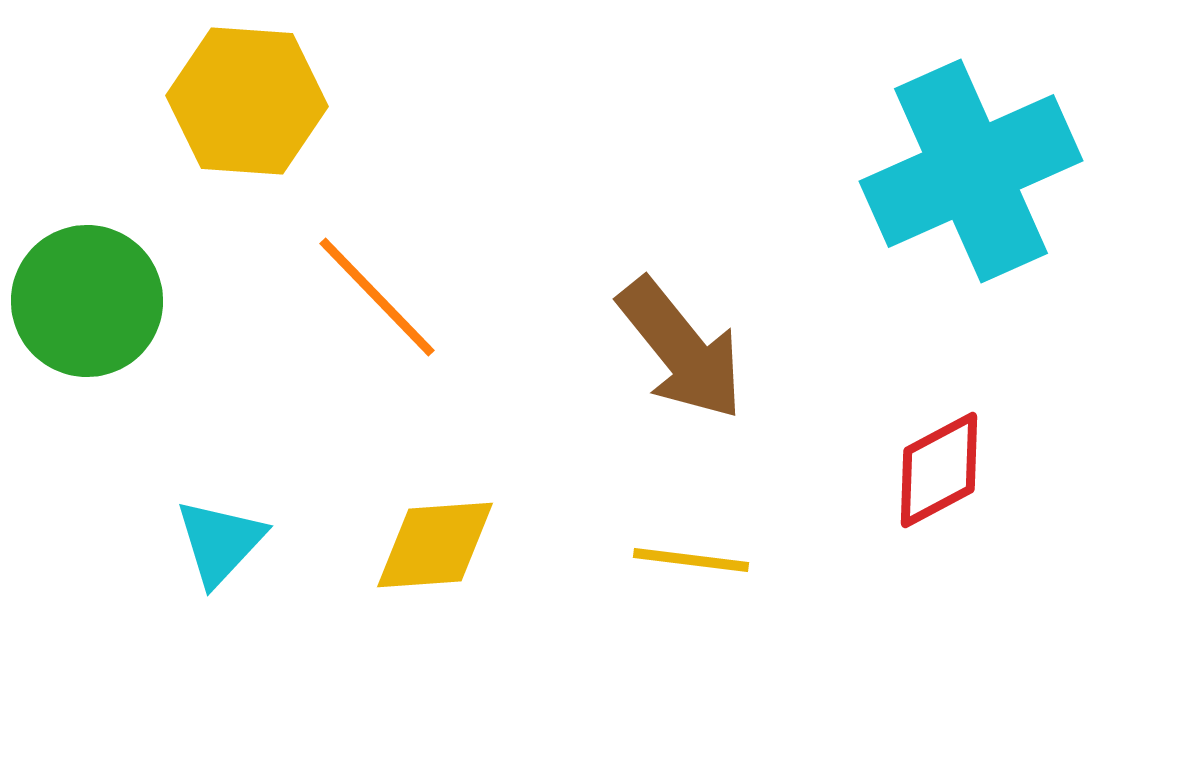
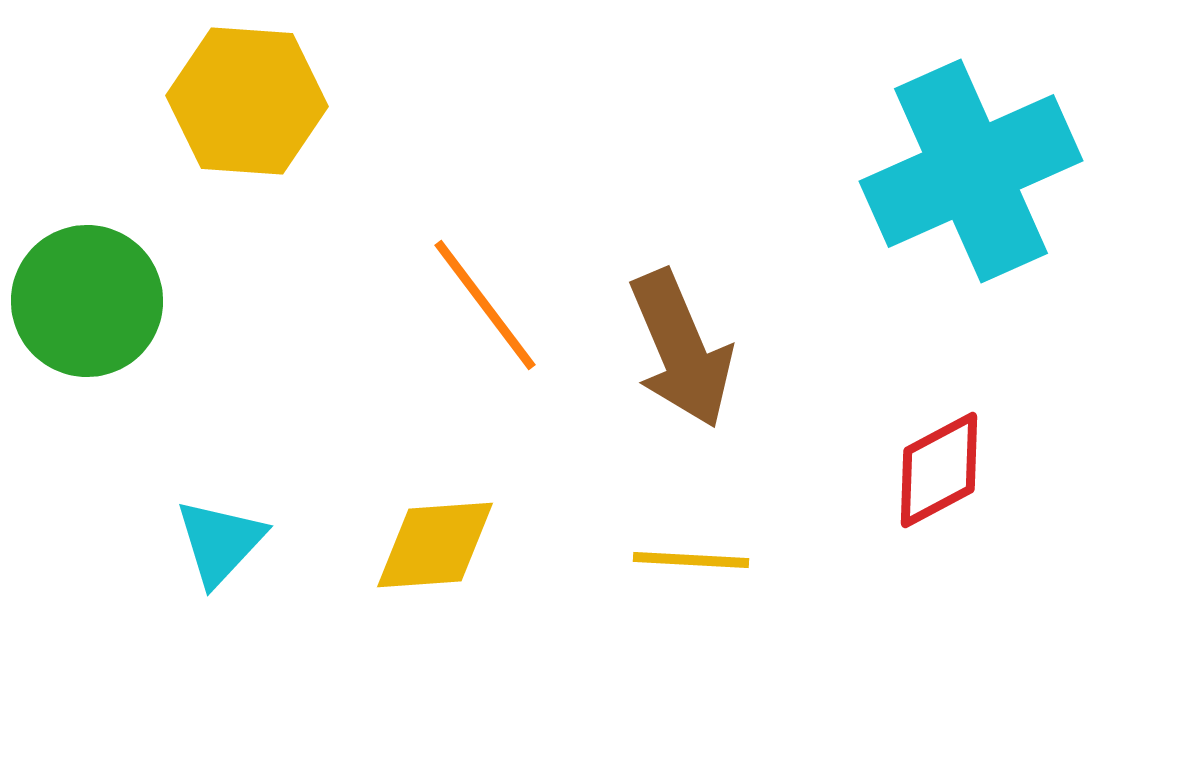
orange line: moved 108 px right, 8 px down; rotated 7 degrees clockwise
brown arrow: rotated 16 degrees clockwise
yellow line: rotated 4 degrees counterclockwise
